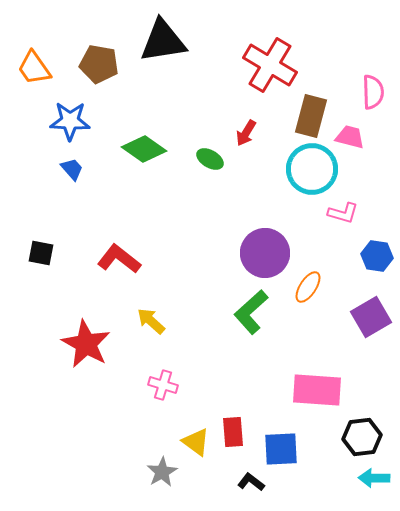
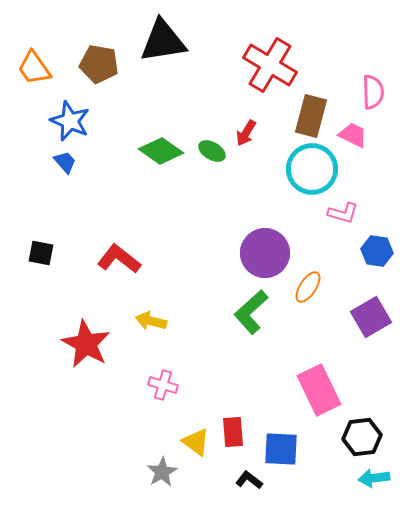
blue star: rotated 21 degrees clockwise
pink trapezoid: moved 3 px right, 2 px up; rotated 12 degrees clockwise
green diamond: moved 17 px right, 2 px down
green ellipse: moved 2 px right, 8 px up
blue trapezoid: moved 7 px left, 7 px up
blue hexagon: moved 5 px up
yellow arrow: rotated 28 degrees counterclockwise
pink rectangle: moved 2 px right; rotated 60 degrees clockwise
blue square: rotated 6 degrees clockwise
cyan arrow: rotated 8 degrees counterclockwise
black L-shape: moved 2 px left, 2 px up
